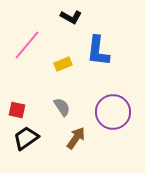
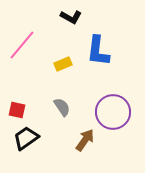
pink line: moved 5 px left
brown arrow: moved 9 px right, 2 px down
